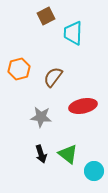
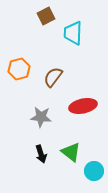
green triangle: moved 3 px right, 2 px up
